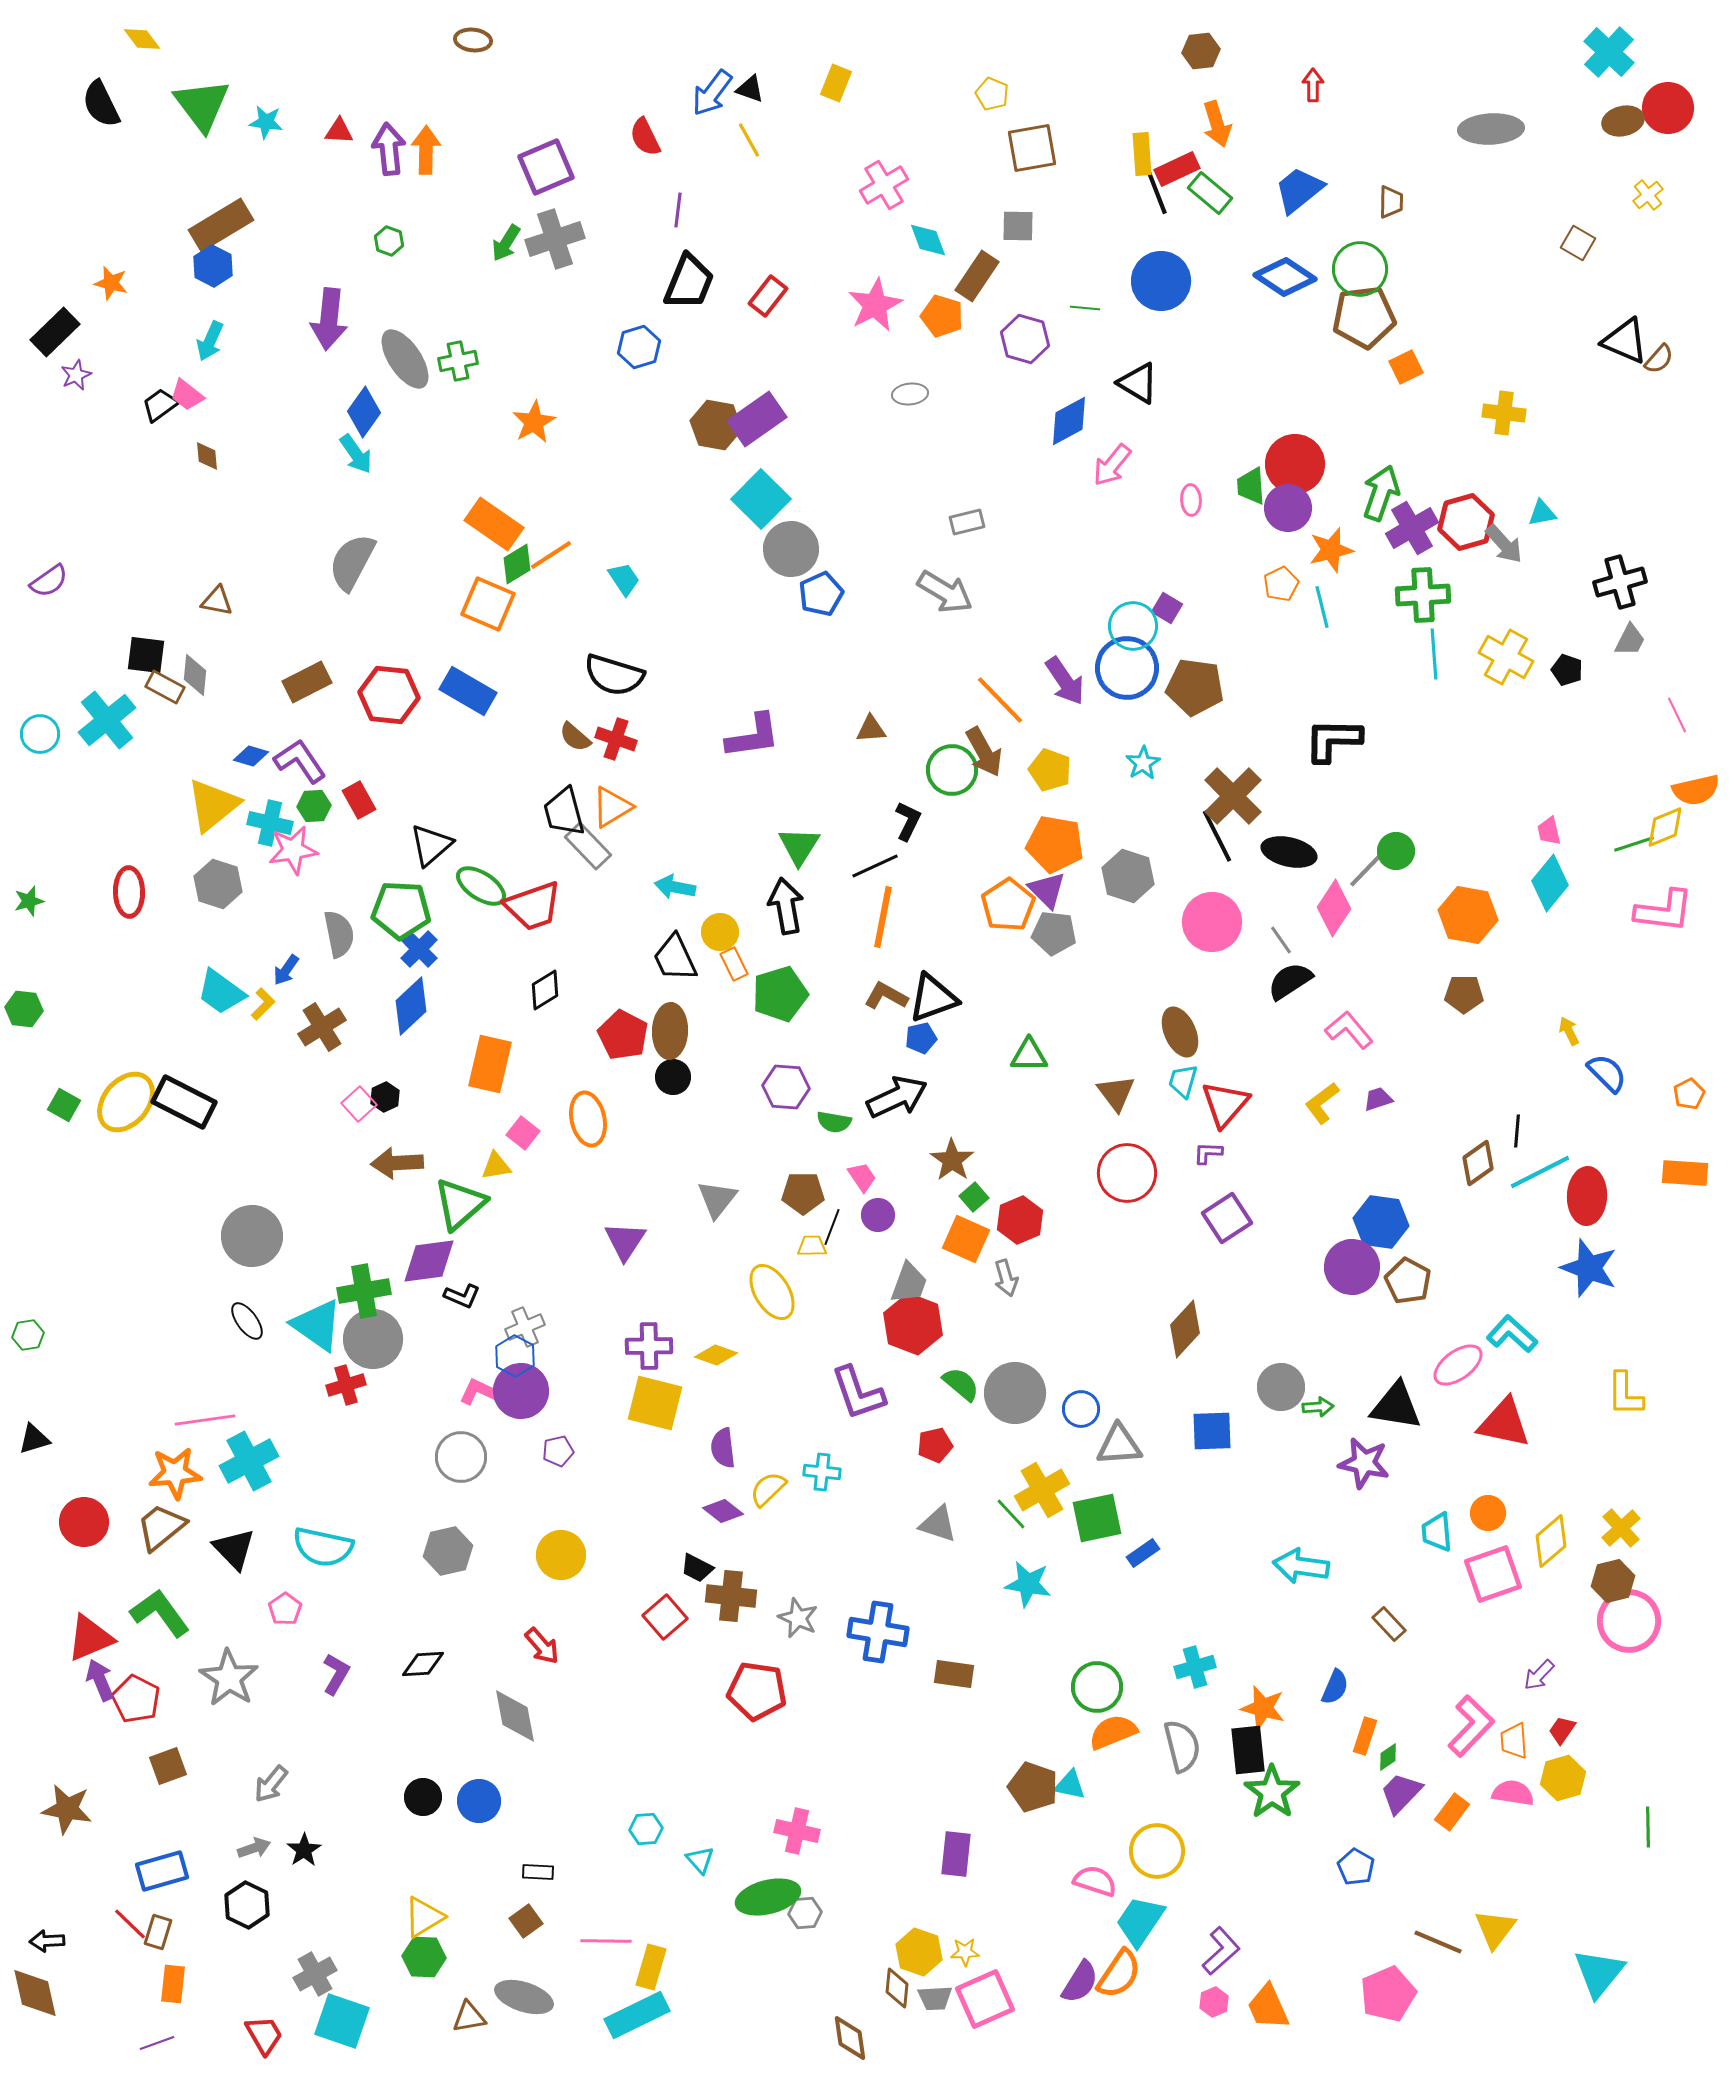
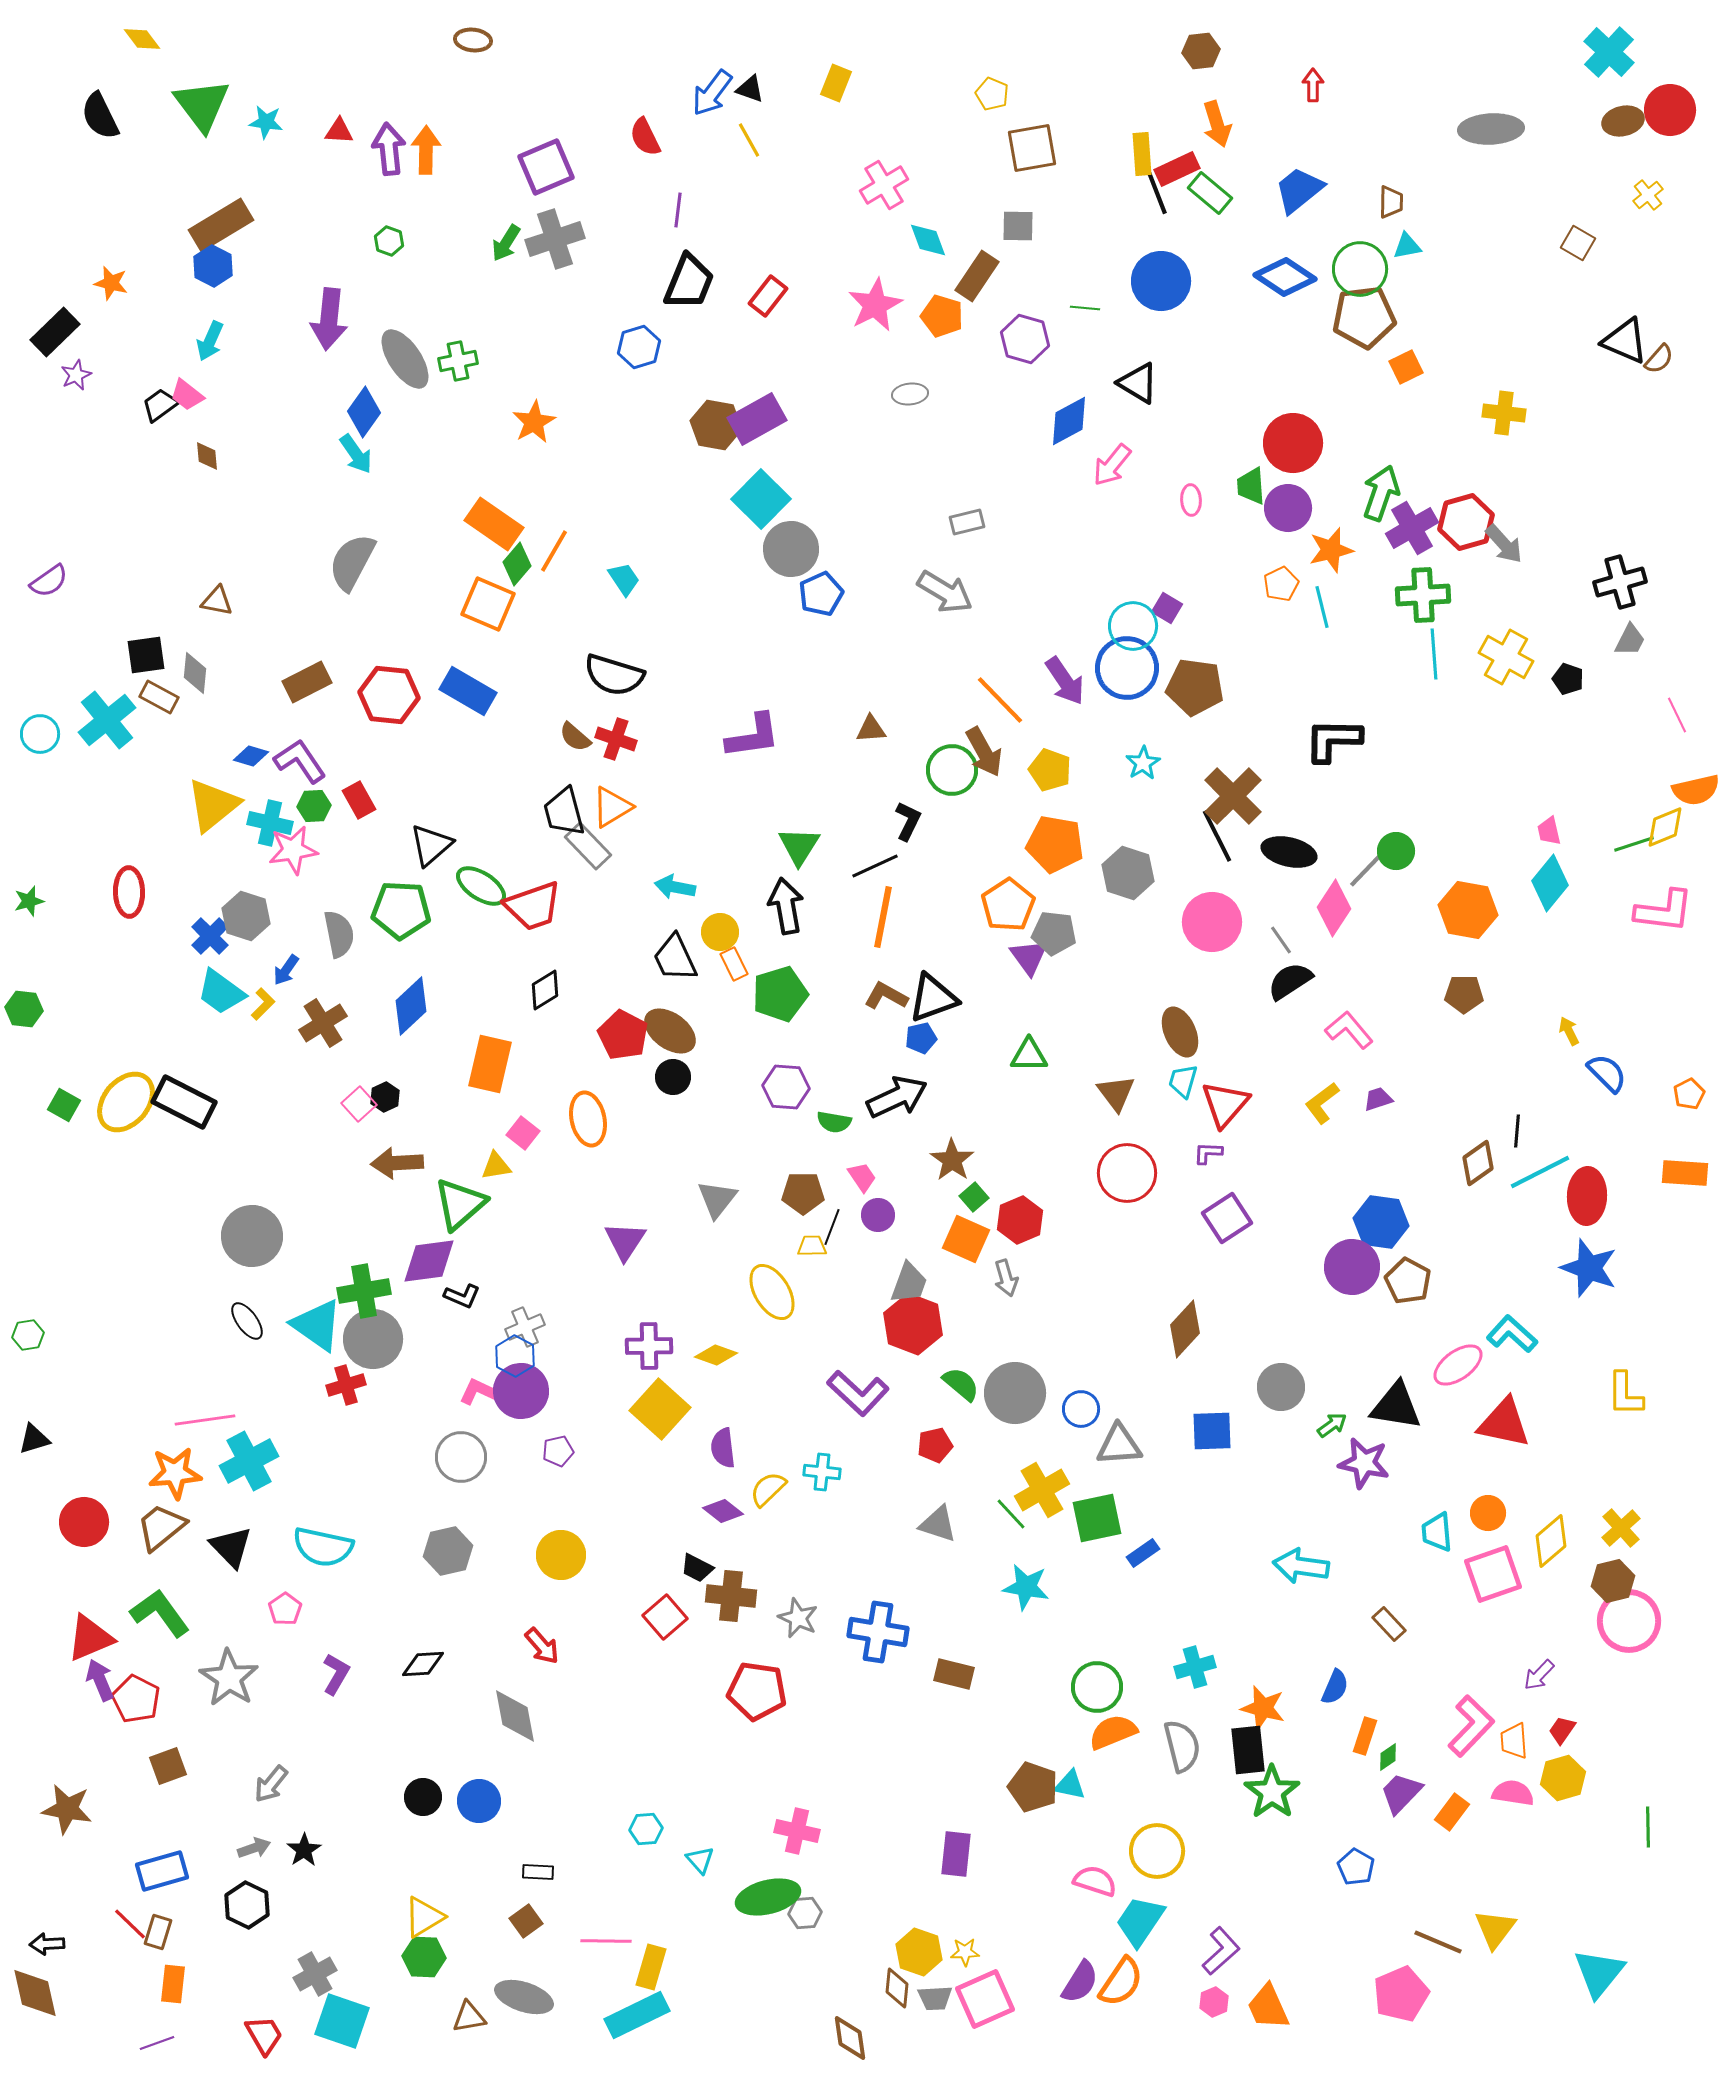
black semicircle at (101, 104): moved 1 px left, 12 px down
red circle at (1668, 108): moved 2 px right, 2 px down
purple rectangle at (757, 419): rotated 6 degrees clockwise
red circle at (1295, 464): moved 2 px left, 21 px up
cyan triangle at (1542, 513): moved 135 px left, 267 px up
orange line at (551, 555): moved 3 px right, 4 px up; rotated 27 degrees counterclockwise
green diamond at (517, 564): rotated 18 degrees counterclockwise
black square at (146, 655): rotated 15 degrees counterclockwise
black pentagon at (1567, 670): moved 1 px right, 9 px down
gray diamond at (195, 675): moved 2 px up
brown rectangle at (165, 687): moved 6 px left, 10 px down
gray hexagon at (1128, 876): moved 3 px up
gray hexagon at (218, 884): moved 28 px right, 32 px down
purple triangle at (1047, 890): moved 18 px left, 67 px down; rotated 9 degrees clockwise
orange hexagon at (1468, 915): moved 5 px up
blue cross at (419, 949): moved 209 px left, 13 px up
brown cross at (322, 1027): moved 1 px right, 4 px up
brown ellipse at (670, 1031): rotated 56 degrees counterclockwise
purple L-shape at (858, 1393): rotated 28 degrees counterclockwise
yellow square at (655, 1403): moved 5 px right, 6 px down; rotated 28 degrees clockwise
green arrow at (1318, 1407): moved 14 px right, 18 px down; rotated 32 degrees counterclockwise
black triangle at (234, 1549): moved 3 px left, 2 px up
cyan star at (1028, 1584): moved 2 px left, 3 px down
brown rectangle at (954, 1674): rotated 6 degrees clockwise
black arrow at (47, 1941): moved 3 px down
orange semicircle at (1119, 1974): moved 2 px right, 8 px down
pink pentagon at (1388, 1994): moved 13 px right
